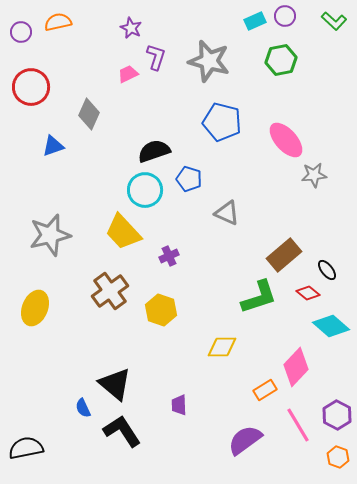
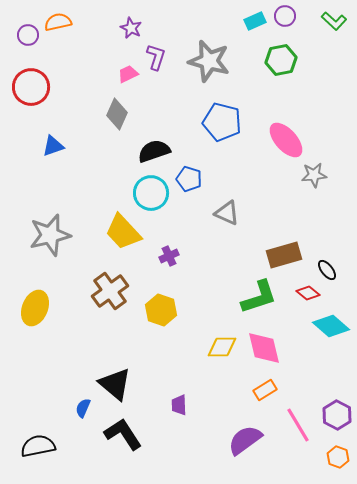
purple circle at (21, 32): moved 7 px right, 3 px down
gray diamond at (89, 114): moved 28 px right
cyan circle at (145, 190): moved 6 px right, 3 px down
brown rectangle at (284, 255): rotated 24 degrees clockwise
pink diamond at (296, 367): moved 32 px left, 19 px up; rotated 57 degrees counterclockwise
blue semicircle at (83, 408): rotated 48 degrees clockwise
black L-shape at (122, 431): moved 1 px right, 3 px down
black semicircle at (26, 448): moved 12 px right, 2 px up
